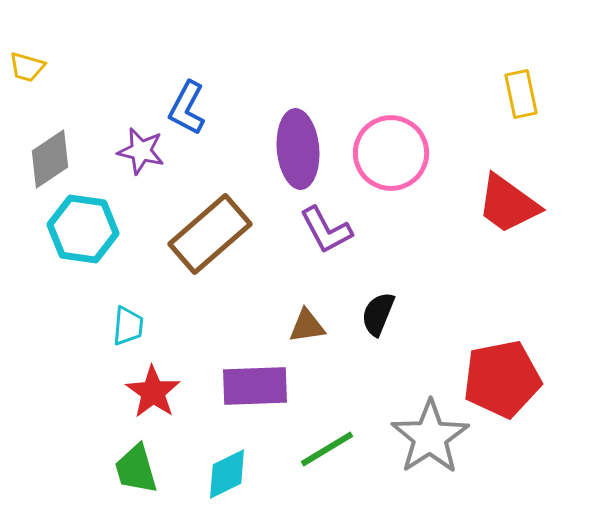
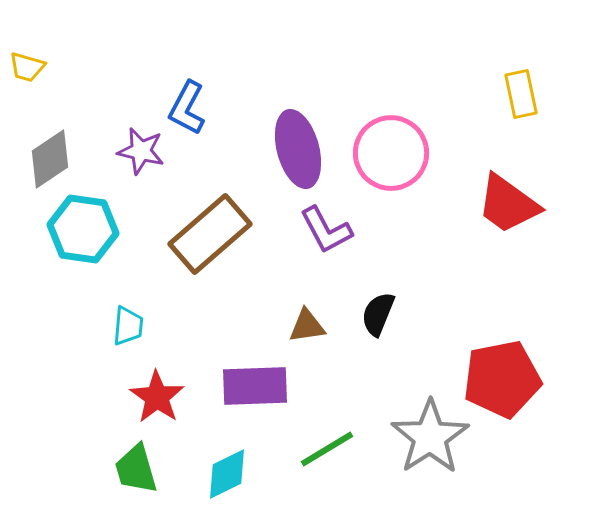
purple ellipse: rotated 10 degrees counterclockwise
red star: moved 4 px right, 5 px down
